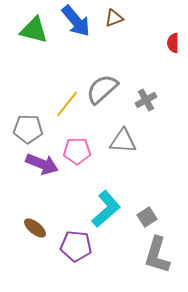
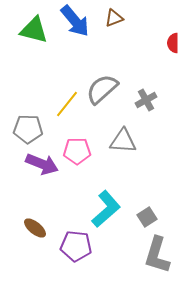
blue arrow: moved 1 px left
